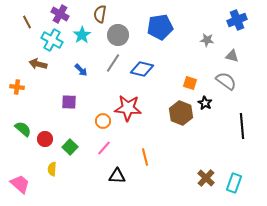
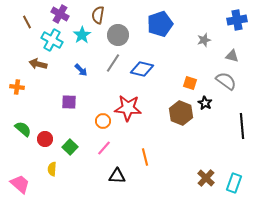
brown semicircle: moved 2 px left, 1 px down
blue cross: rotated 12 degrees clockwise
blue pentagon: moved 3 px up; rotated 10 degrees counterclockwise
gray star: moved 3 px left; rotated 24 degrees counterclockwise
